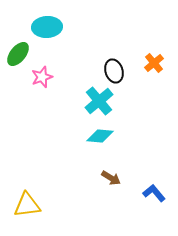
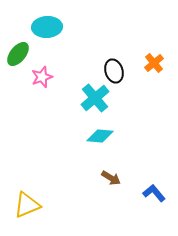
cyan cross: moved 4 px left, 3 px up
yellow triangle: rotated 16 degrees counterclockwise
